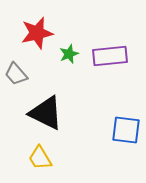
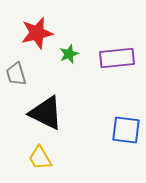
purple rectangle: moved 7 px right, 2 px down
gray trapezoid: rotated 25 degrees clockwise
